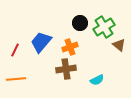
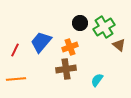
cyan semicircle: rotated 152 degrees clockwise
